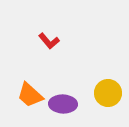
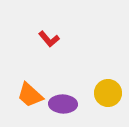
red L-shape: moved 2 px up
